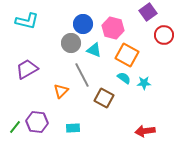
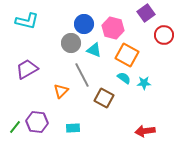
purple square: moved 2 px left, 1 px down
blue circle: moved 1 px right
